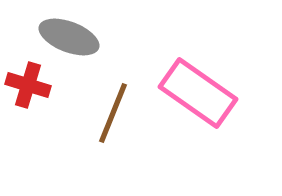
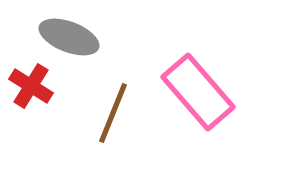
red cross: moved 3 px right, 1 px down; rotated 15 degrees clockwise
pink rectangle: moved 1 px up; rotated 14 degrees clockwise
